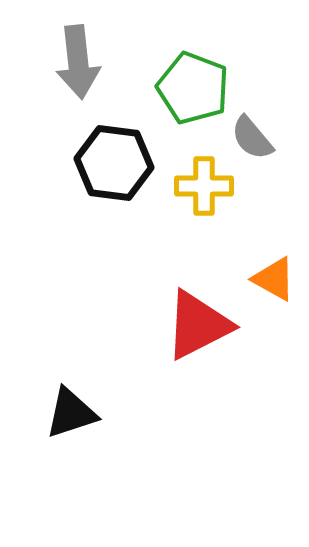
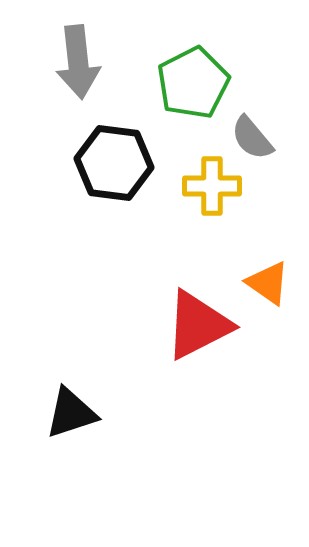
green pentagon: moved 5 px up; rotated 24 degrees clockwise
yellow cross: moved 8 px right
orange triangle: moved 6 px left, 4 px down; rotated 6 degrees clockwise
